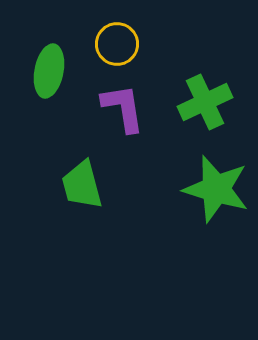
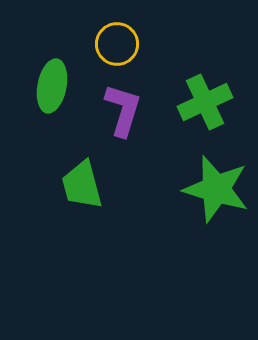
green ellipse: moved 3 px right, 15 px down
purple L-shape: moved 2 px down; rotated 26 degrees clockwise
